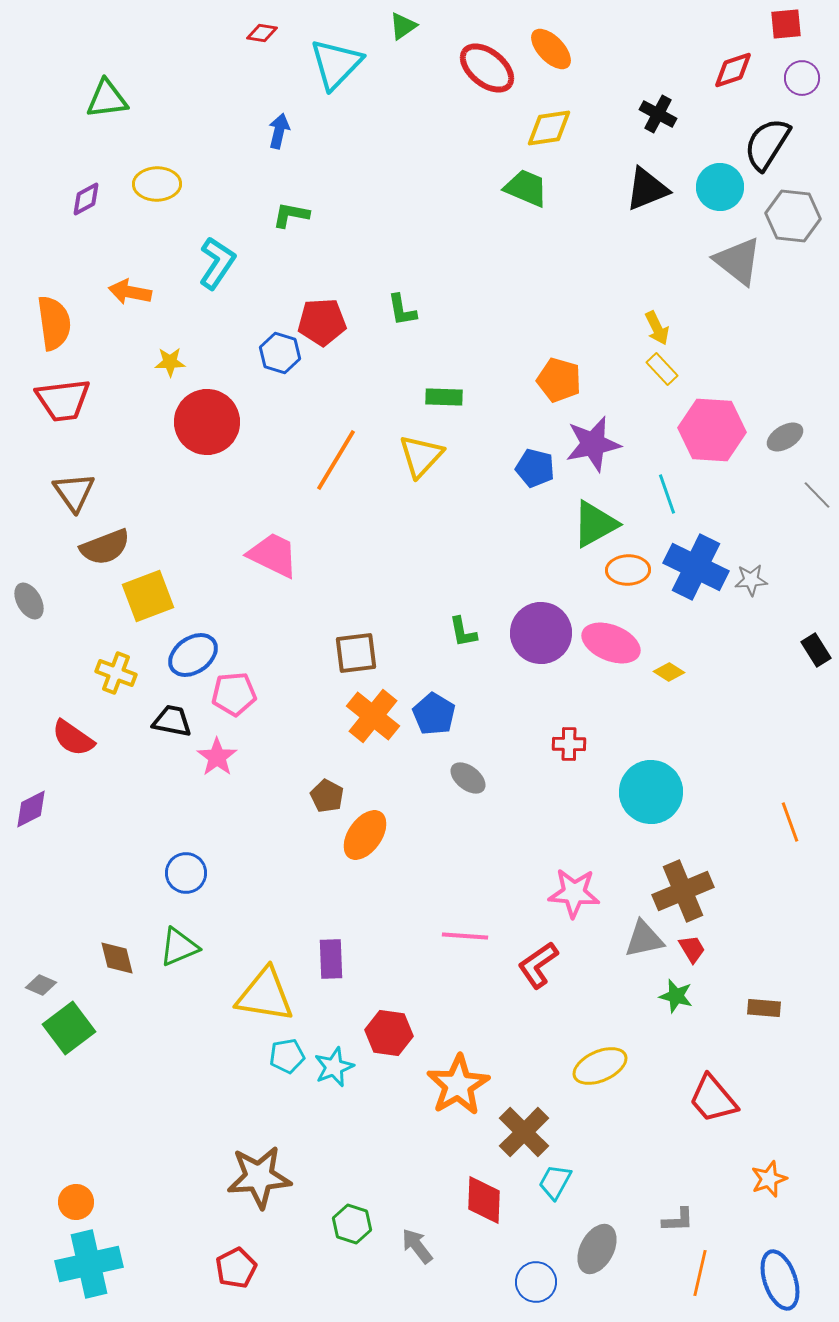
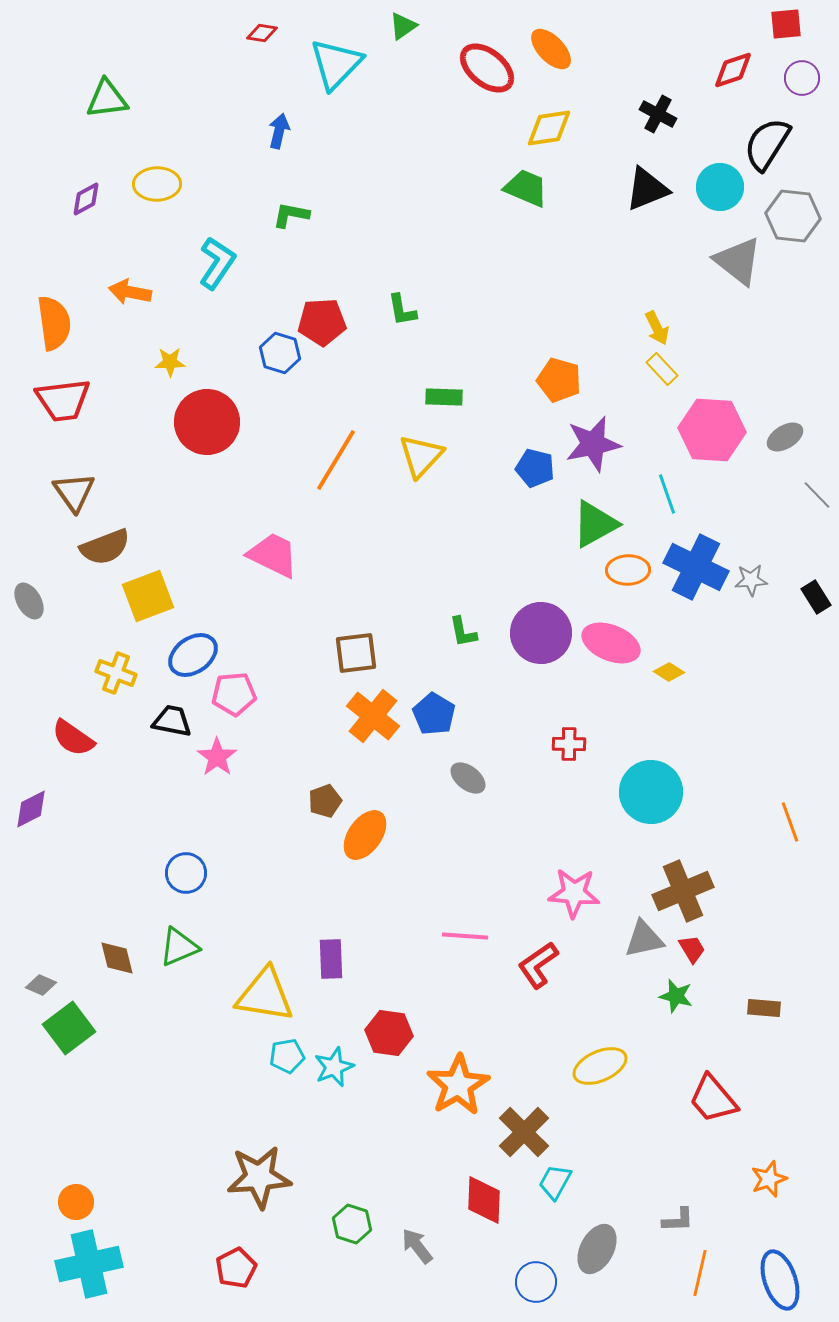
black rectangle at (816, 650): moved 53 px up
brown pentagon at (327, 796): moved 2 px left, 5 px down; rotated 24 degrees clockwise
